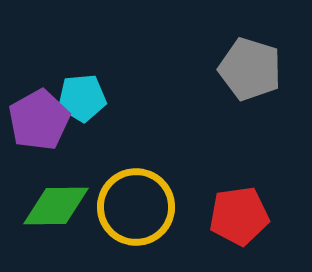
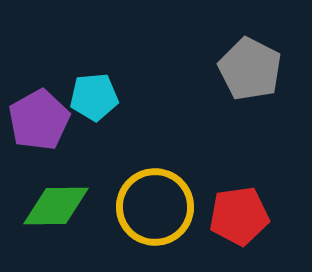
gray pentagon: rotated 10 degrees clockwise
cyan pentagon: moved 12 px right, 1 px up
yellow circle: moved 19 px right
